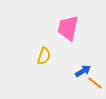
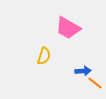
pink trapezoid: rotated 72 degrees counterclockwise
blue arrow: rotated 28 degrees clockwise
